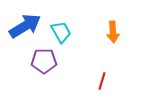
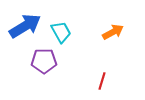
orange arrow: rotated 115 degrees counterclockwise
